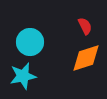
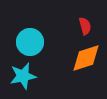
red semicircle: rotated 12 degrees clockwise
